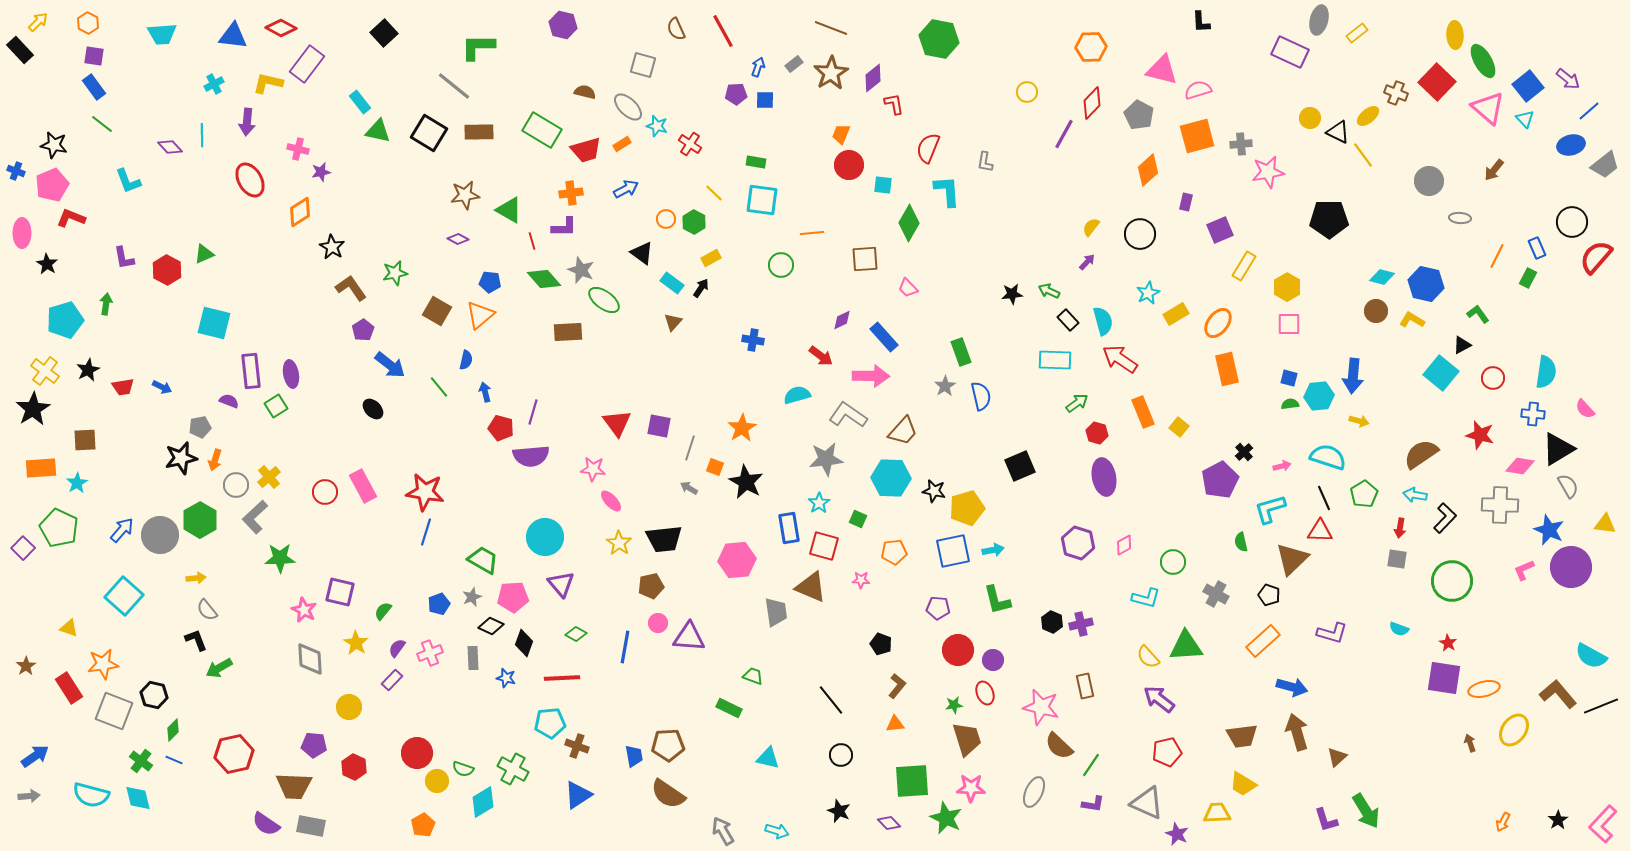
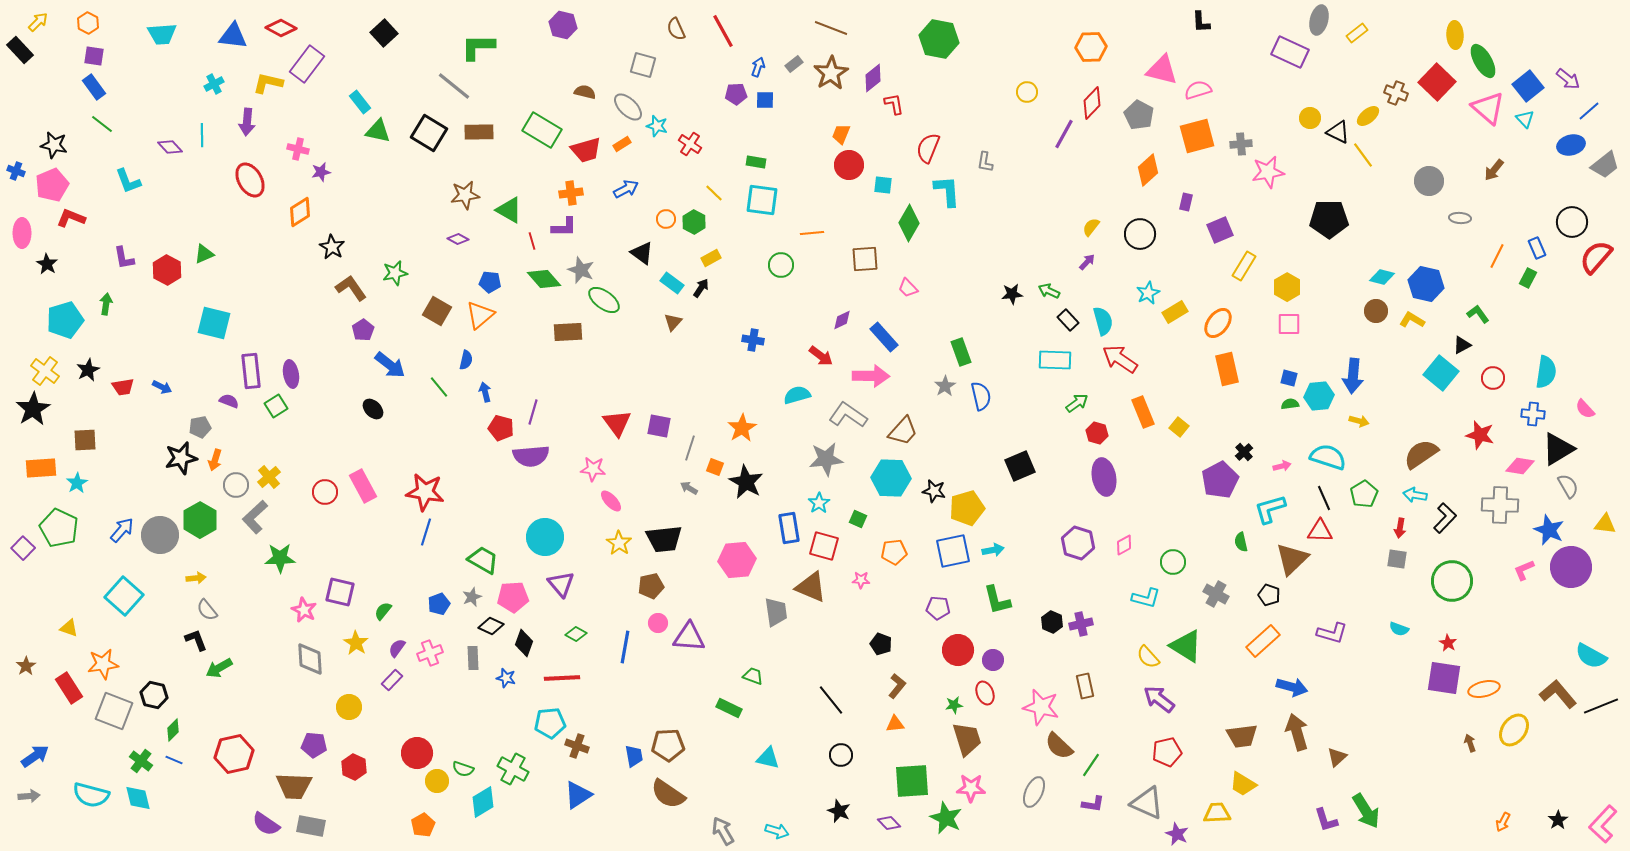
yellow rectangle at (1176, 314): moved 1 px left, 2 px up
green triangle at (1186, 646): rotated 36 degrees clockwise
